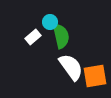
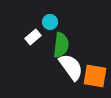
green semicircle: moved 9 px down; rotated 20 degrees clockwise
orange square: rotated 20 degrees clockwise
